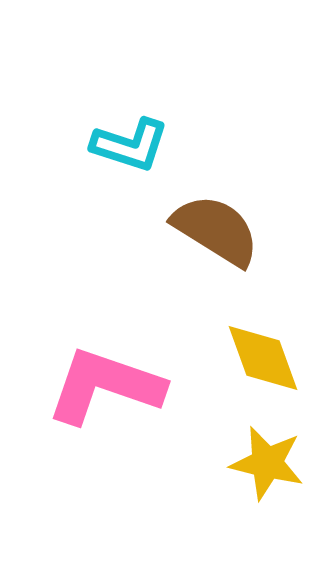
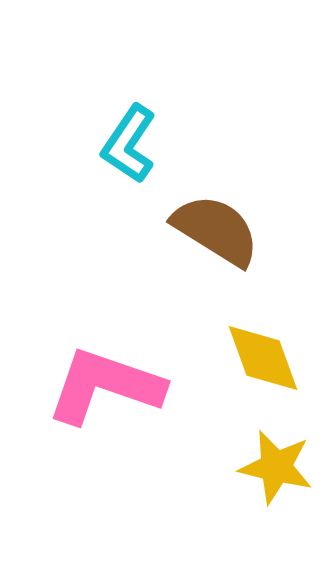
cyan L-shape: moved 1 px left, 1 px up; rotated 106 degrees clockwise
yellow star: moved 9 px right, 4 px down
